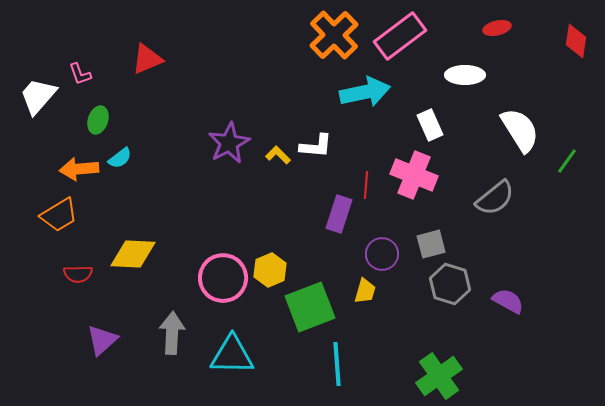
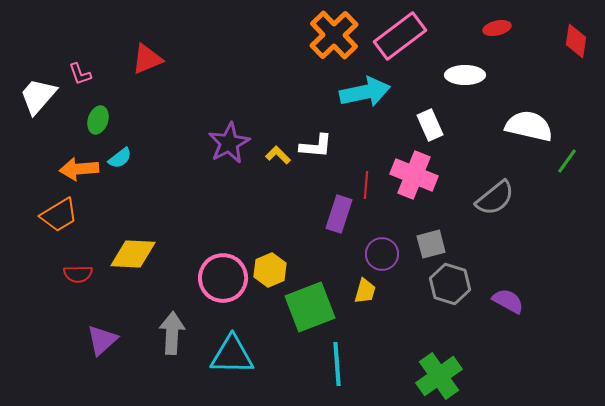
white semicircle: moved 9 px right, 4 px up; rotated 45 degrees counterclockwise
